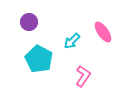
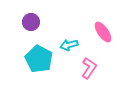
purple circle: moved 2 px right
cyan arrow: moved 3 px left, 4 px down; rotated 30 degrees clockwise
pink L-shape: moved 6 px right, 8 px up
